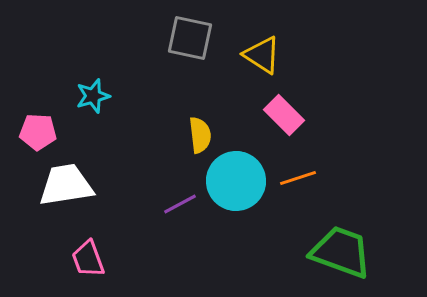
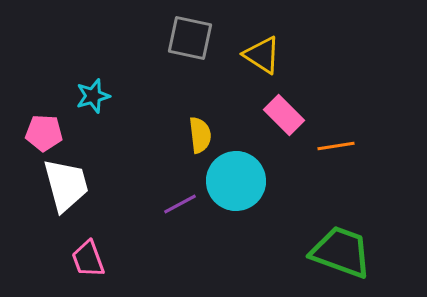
pink pentagon: moved 6 px right, 1 px down
orange line: moved 38 px right, 32 px up; rotated 9 degrees clockwise
white trapezoid: rotated 84 degrees clockwise
